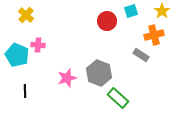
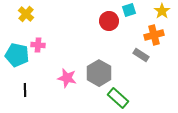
cyan square: moved 2 px left, 1 px up
yellow cross: moved 1 px up
red circle: moved 2 px right
cyan pentagon: rotated 10 degrees counterclockwise
gray hexagon: rotated 10 degrees clockwise
pink star: rotated 30 degrees clockwise
black line: moved 1 px up
